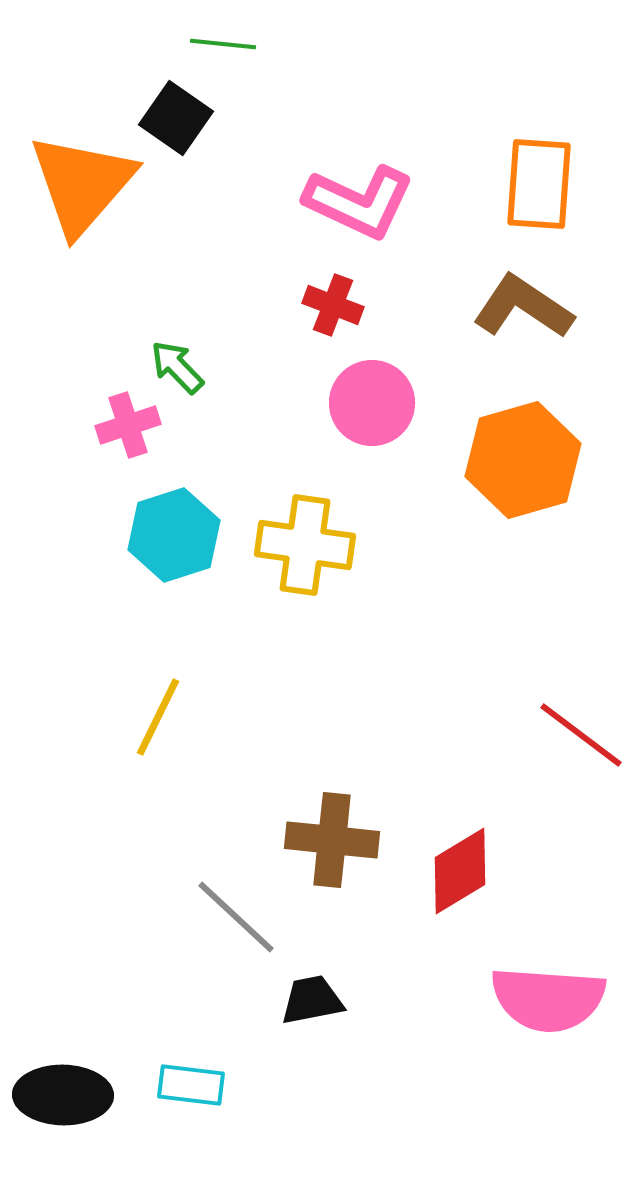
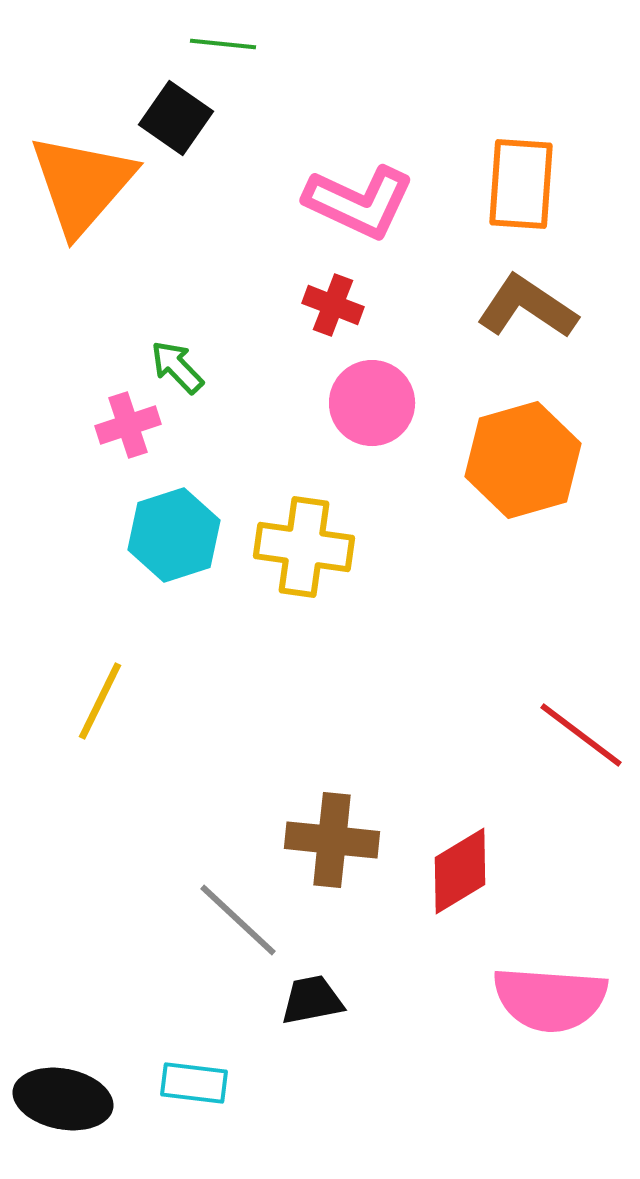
orange rectangle: moved 18 px left
brown L-shape: moved 4 px right
yellow cross: moved 1 px left, 2 px down
yellow line: moved 58 px left, 16 px up
gray line: moved 2 px right, 3 px down
pink semicircle: moved 2 px right
cyan rectangle: moved 3 px right, 2 px up
black ellipse: moved 4 px down; rotated 10 degrees clockwise
